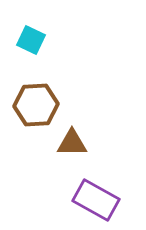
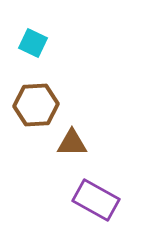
cyan square: moved 2 px right, 3 px down
